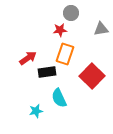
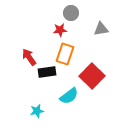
red arrow: moved 1 px right, 1 px up; rotated 90 degrees counterclockwise
cyan semicircle: moved 10 px right, 2 px up; rotated 102 degrees counterclockwise
cyan star: moved 1 px right
